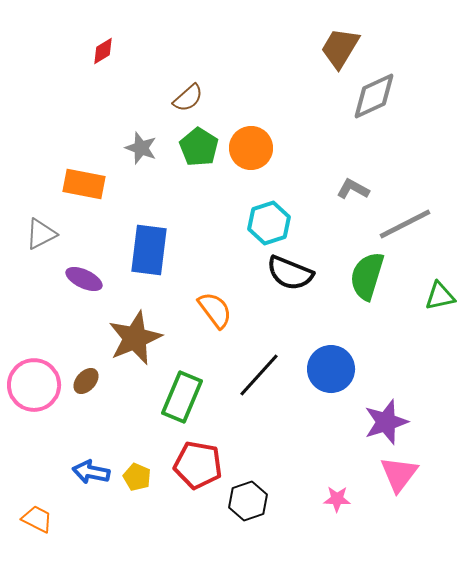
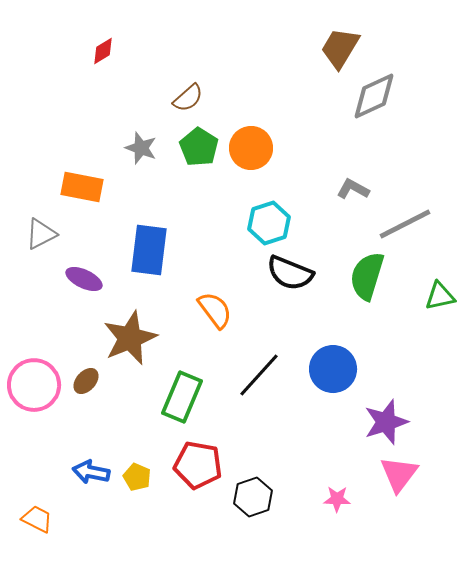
orange rectangle: moved 2 px left, 3 px down
brown star: moved 5 px left
blue circle: moved 2 px right
black hexagon: moved 5 px right, 4 px up
